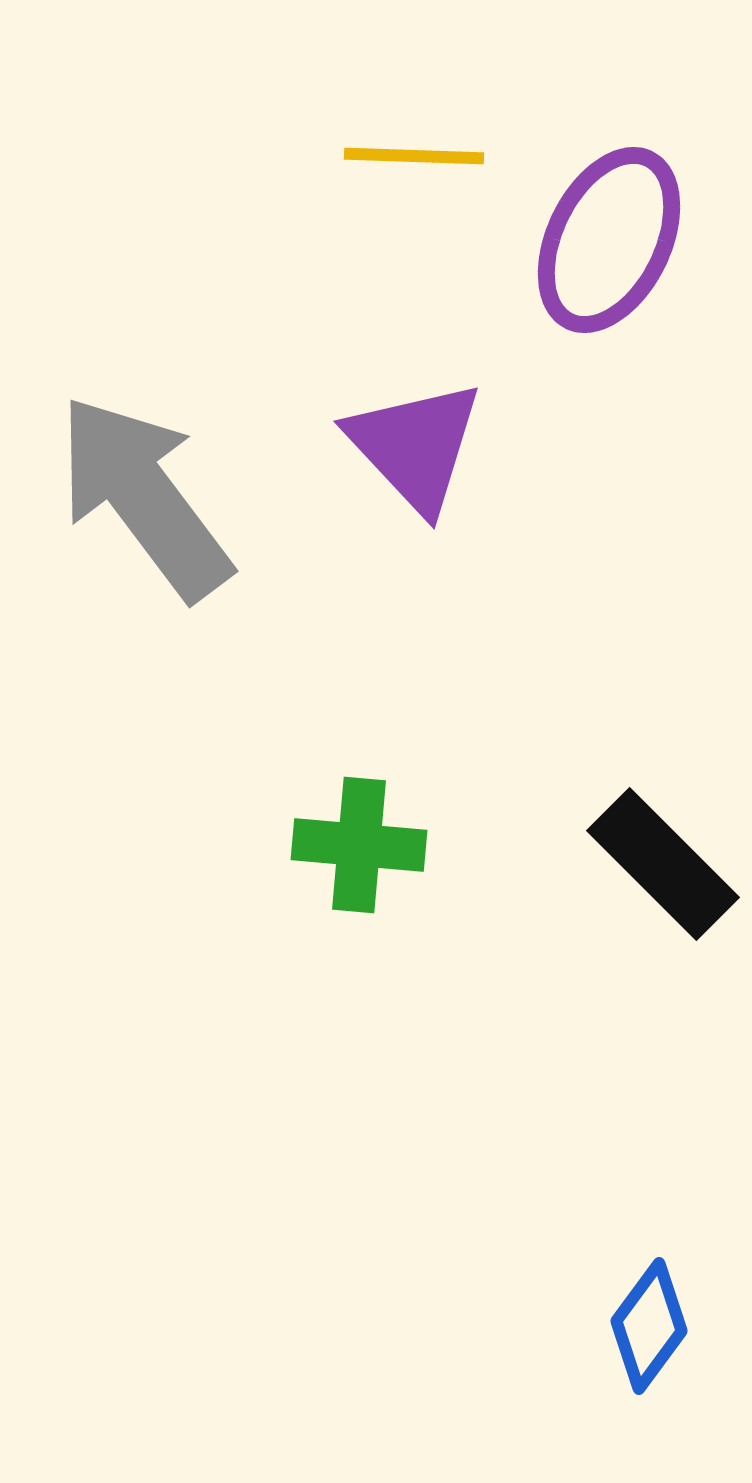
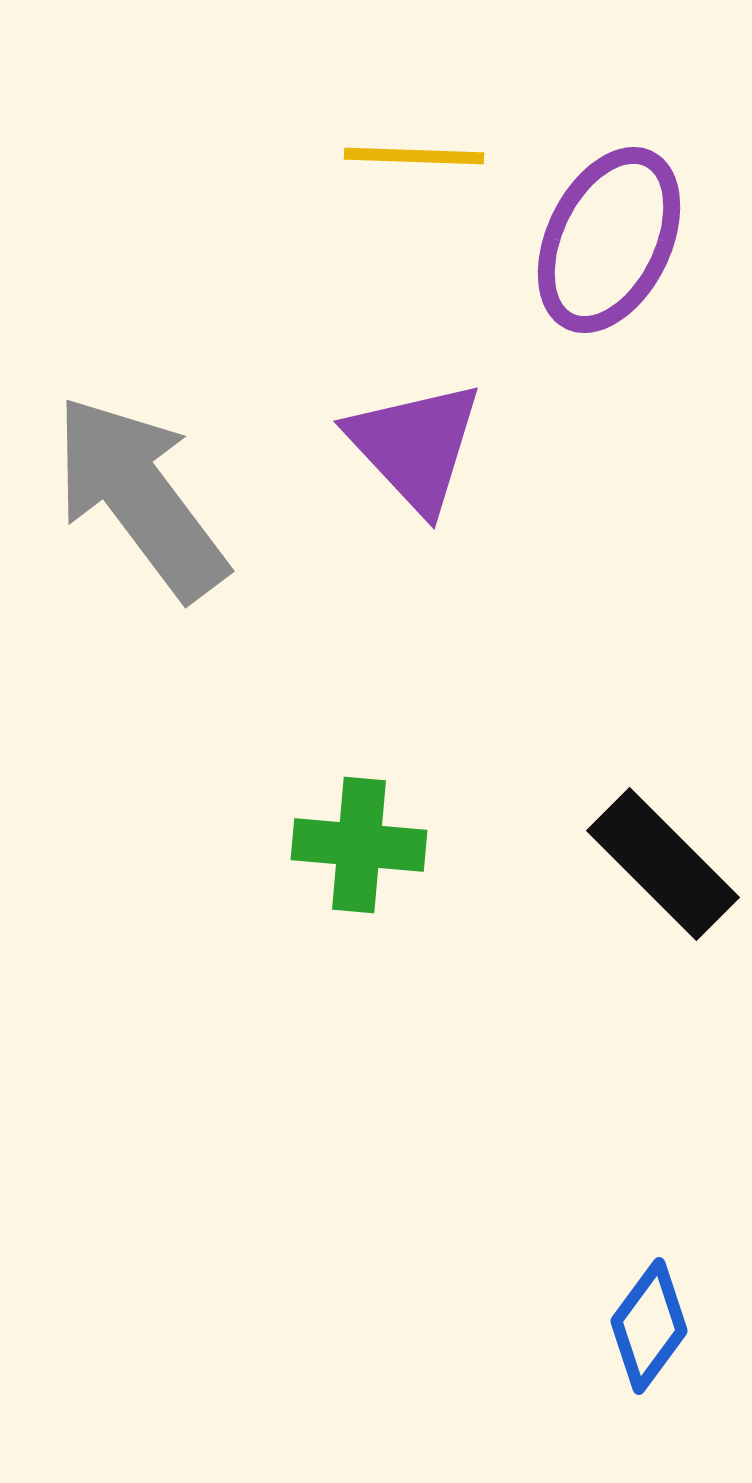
gray arrow: moved 4 px left
